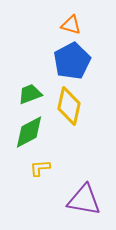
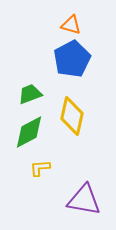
blue pentagon: moved 2 px up
yellow diamond: moved 3 px right, 10 px down
